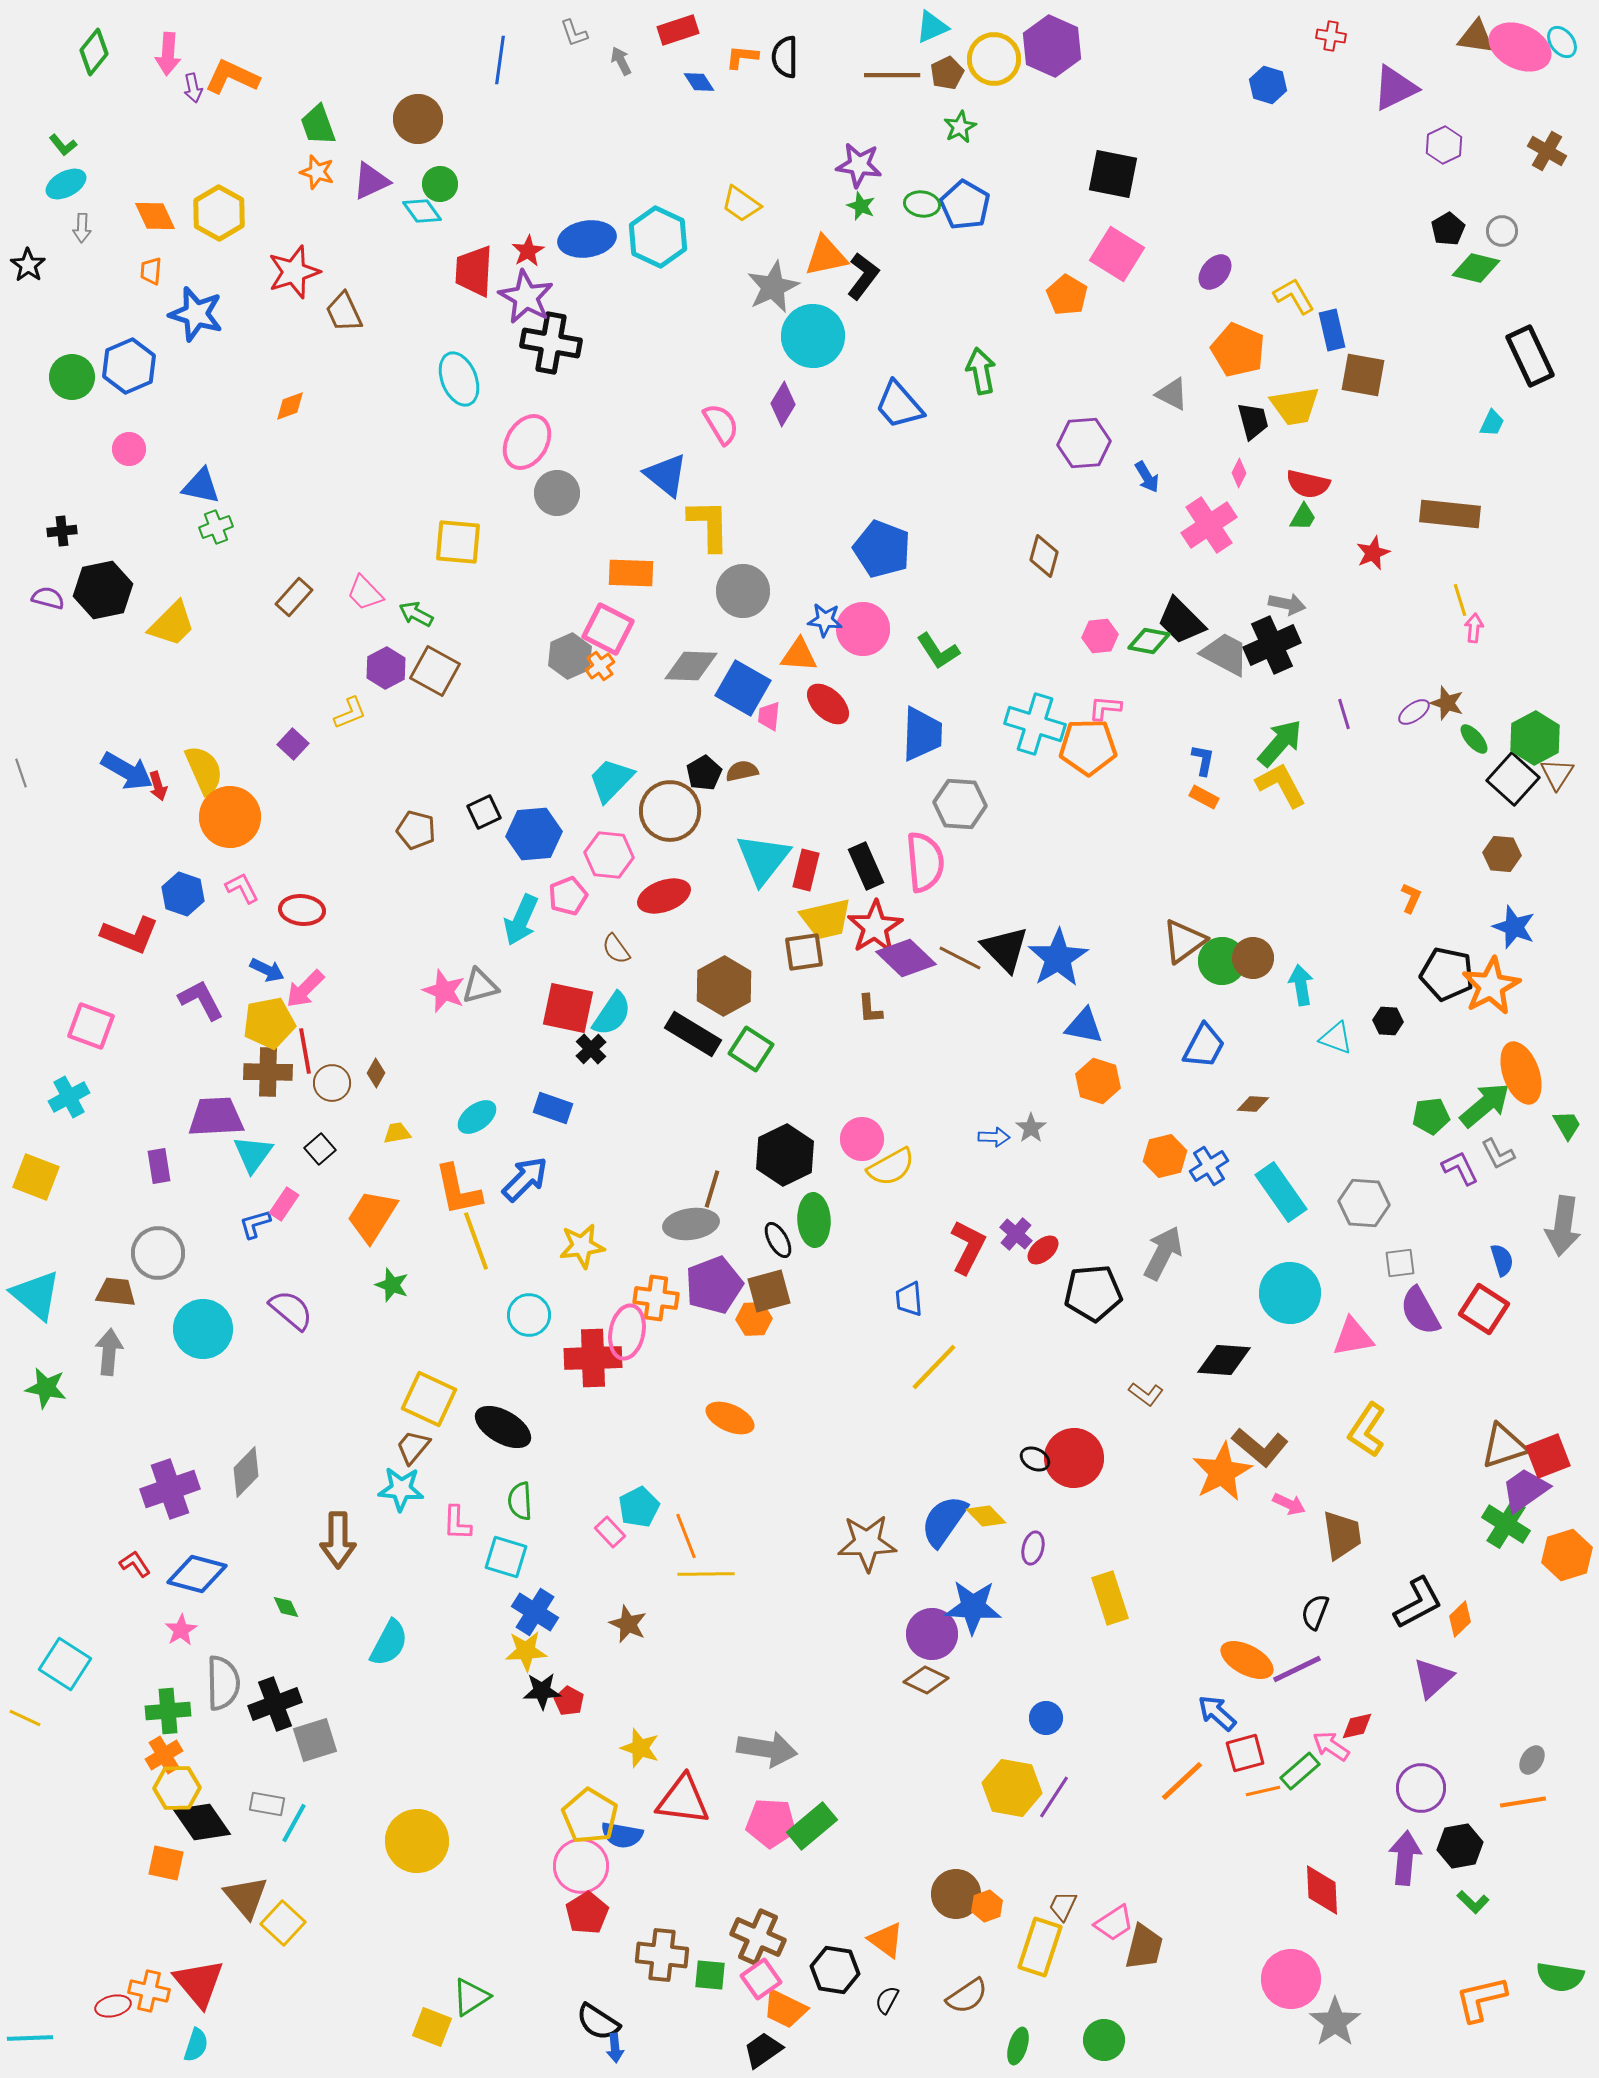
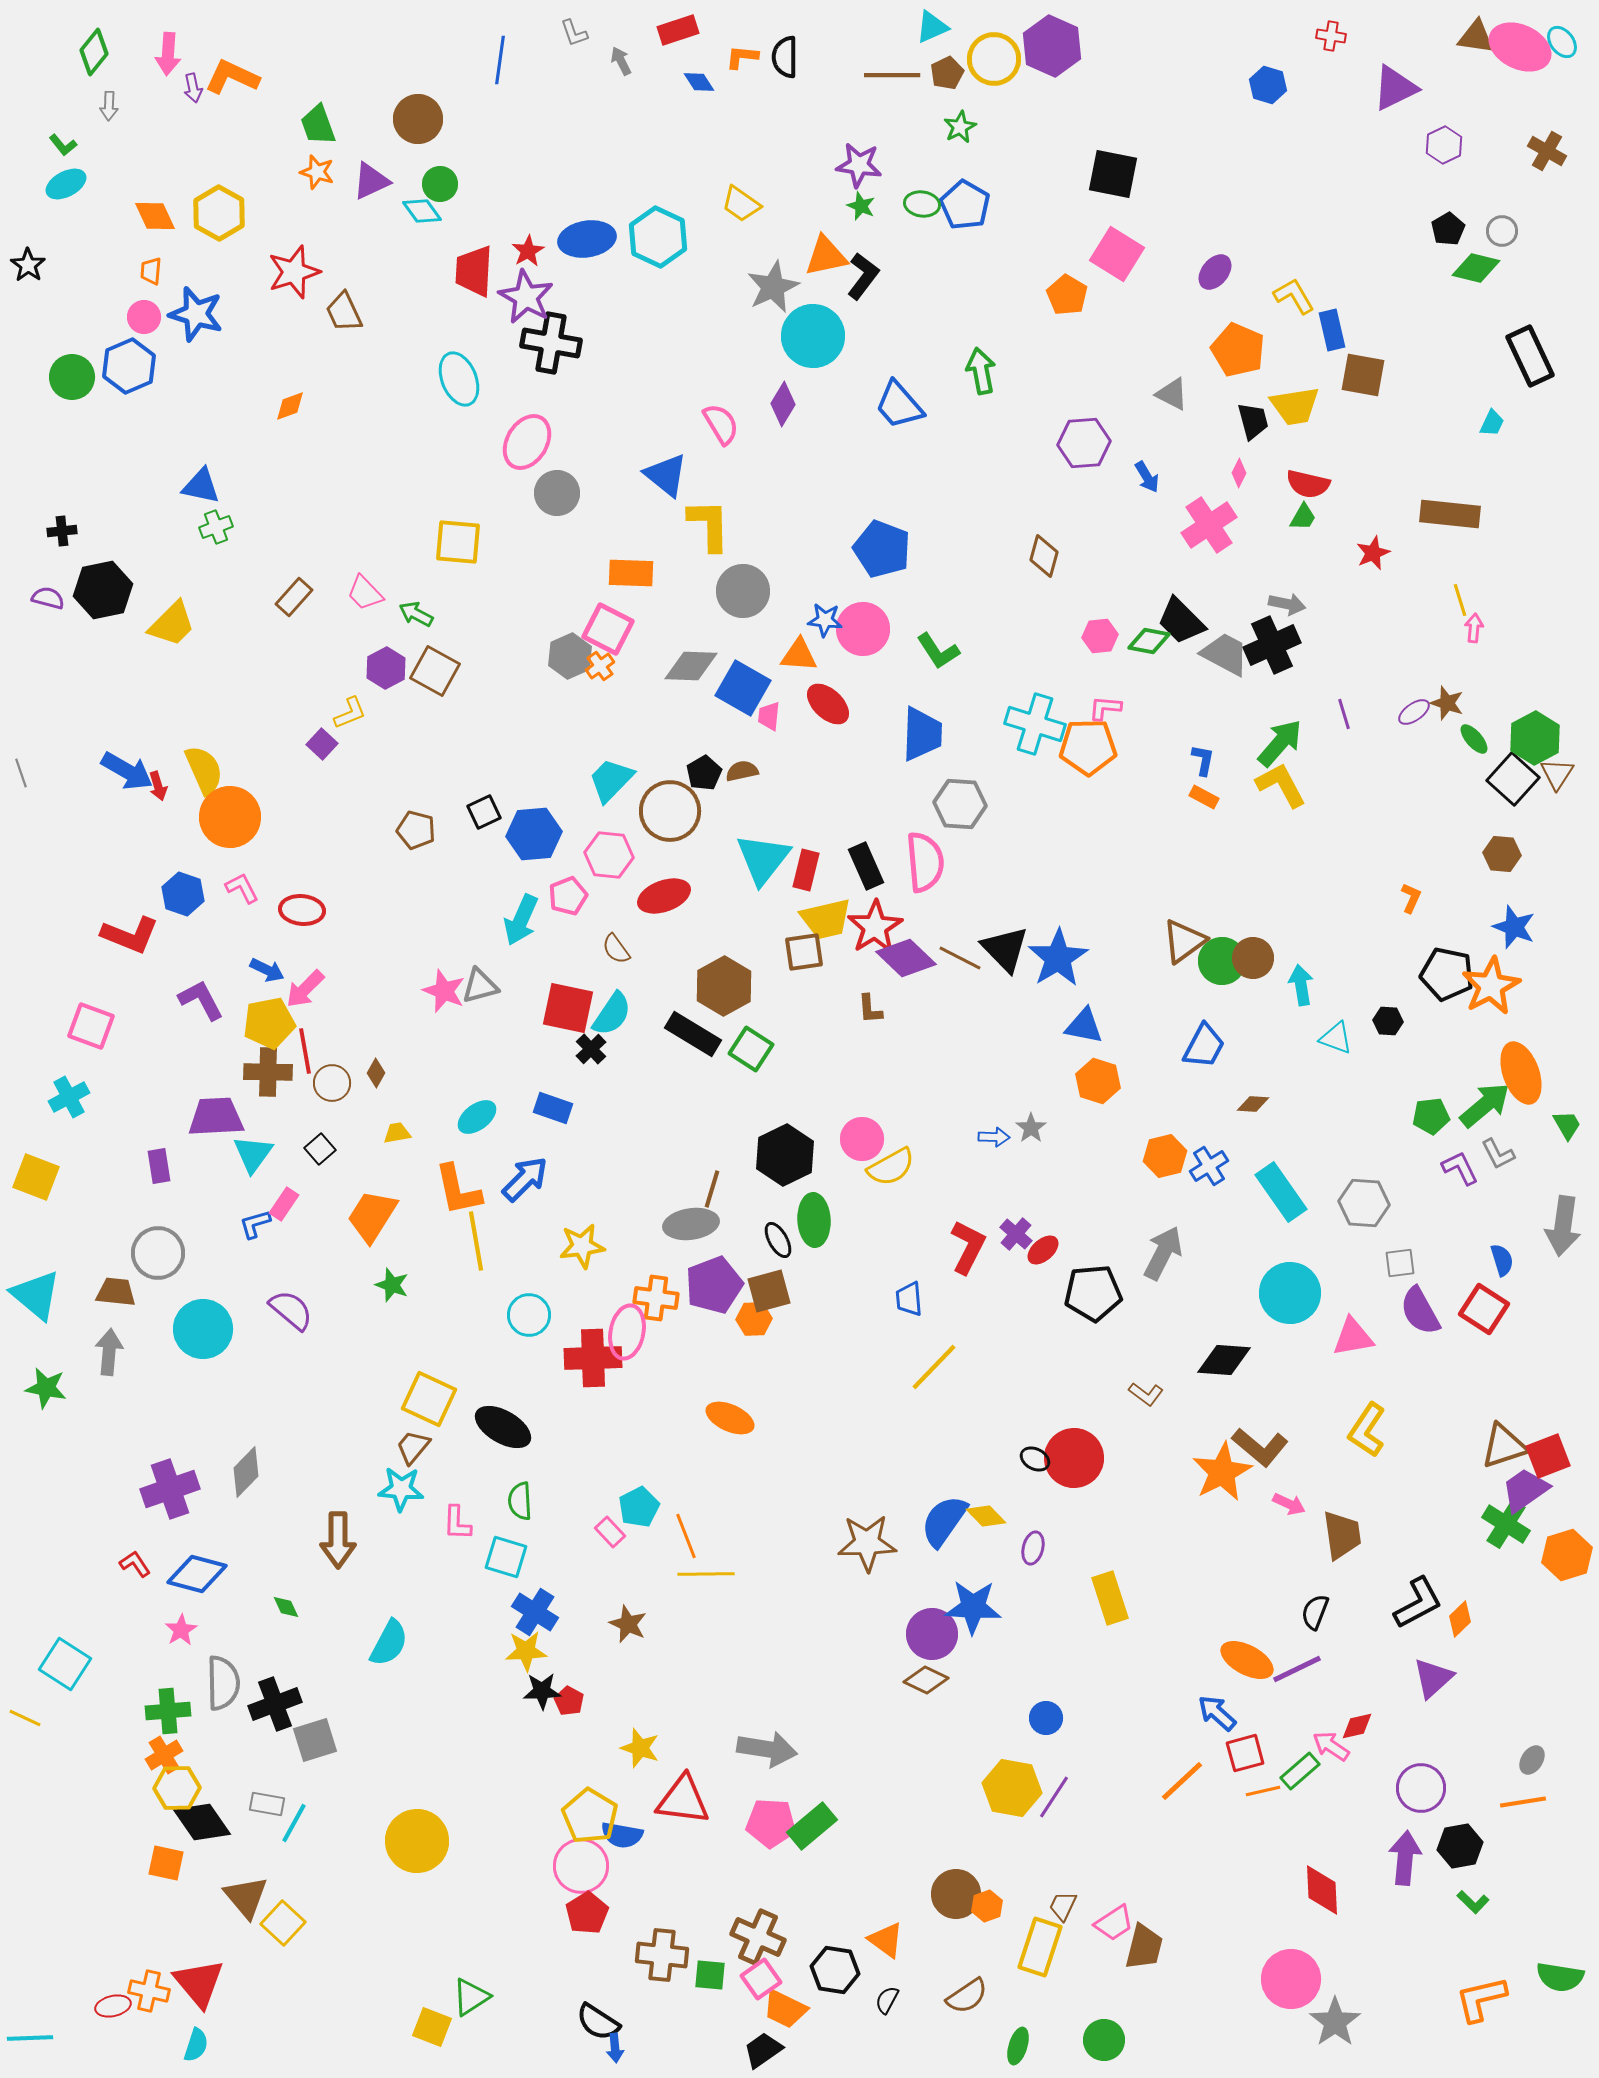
gray arrow at (82, 228): moved 27 px right, 122 px up
pink circle at (129, 449): moved 15 px right, 132 px up
purple square at (293, 744): moved 29 px right
yellow line at (476, 1241): rotated 10 degrees clockwise
